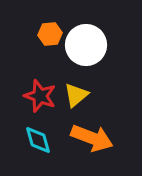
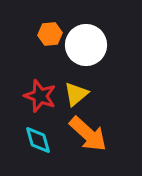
yellow triangle: moved 1 px up
orange arrow: moved 4 px left, 4 px up; rotated 21 degrees clockwise
